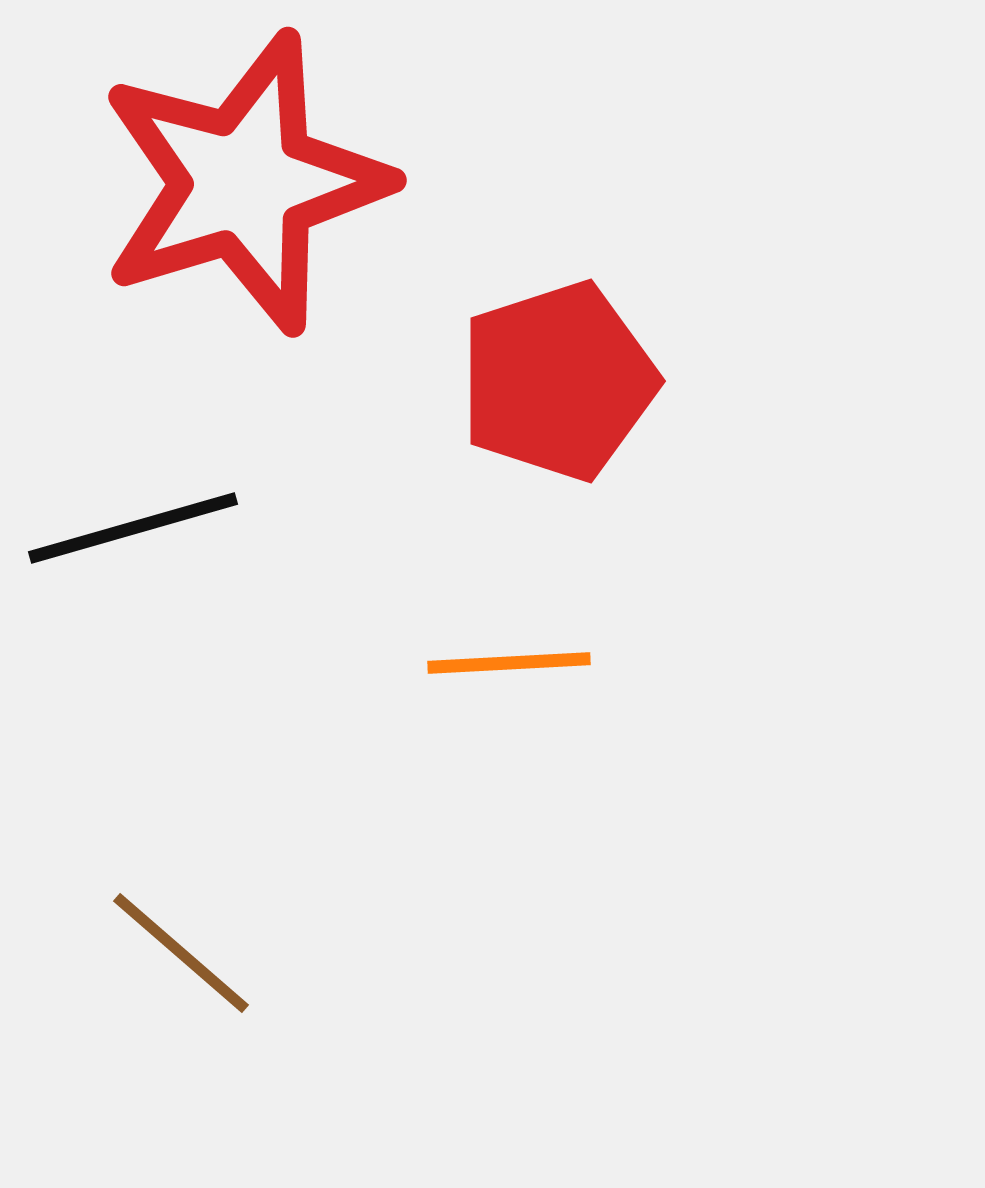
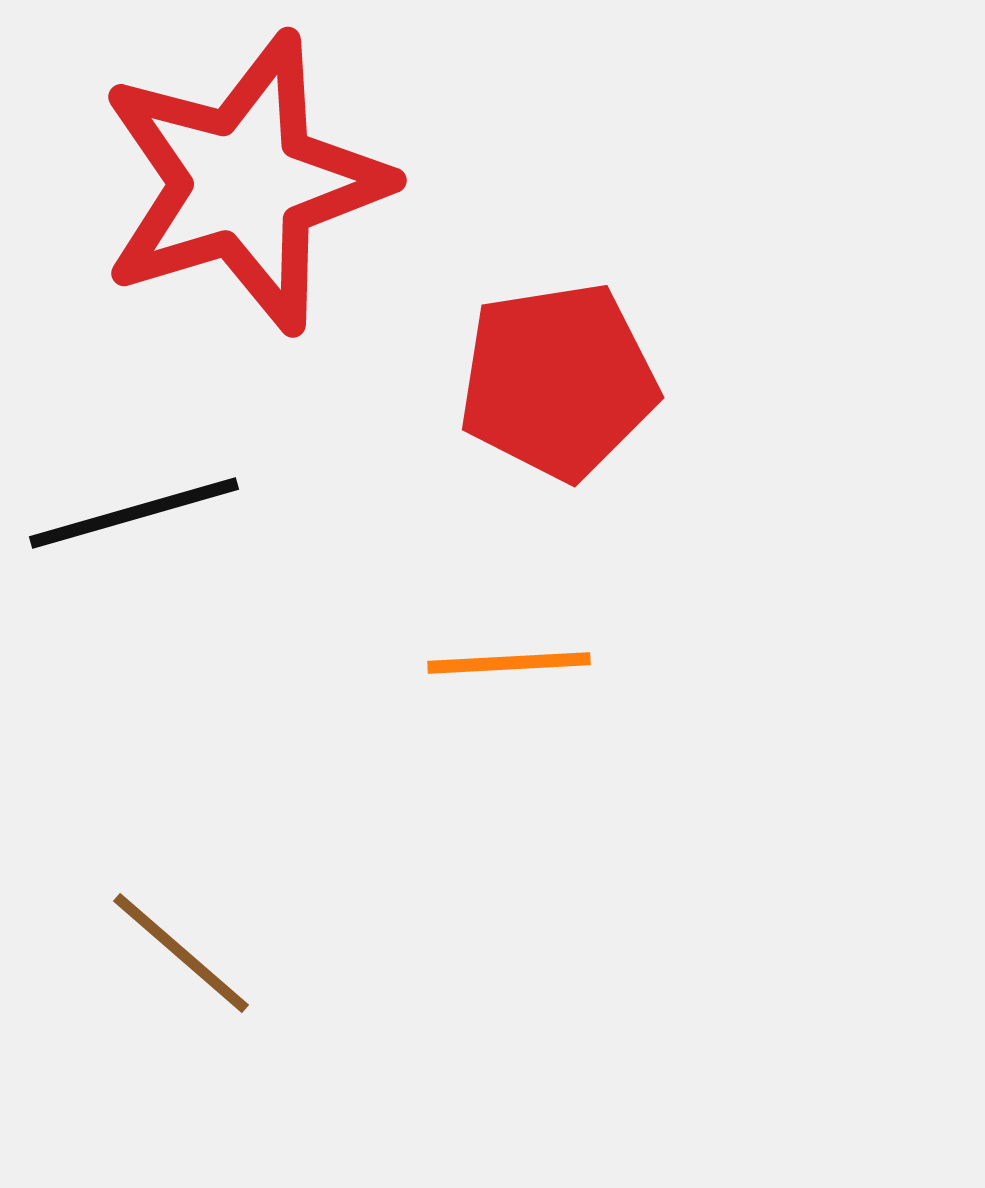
red pentagon: rotated 9 degrees clockwise
black line: moved 1 px right, 15 px up
